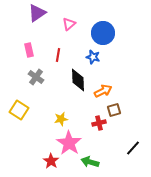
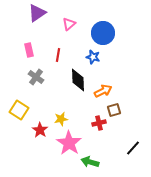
red star: moved 11 px left, 31 px up
